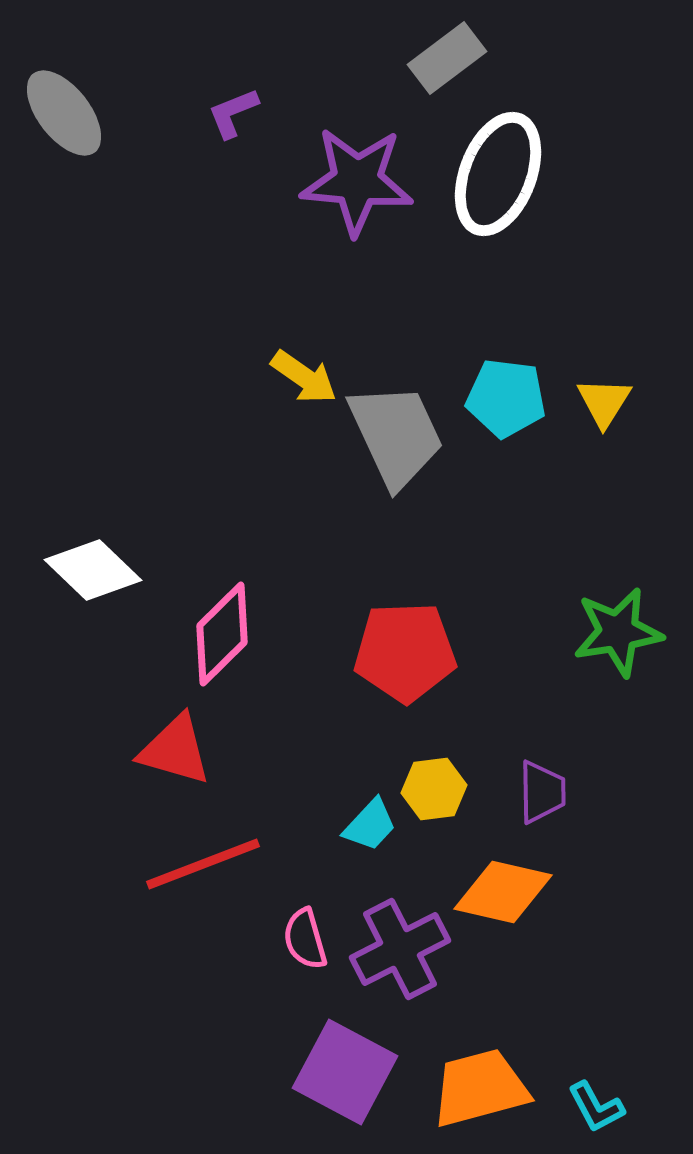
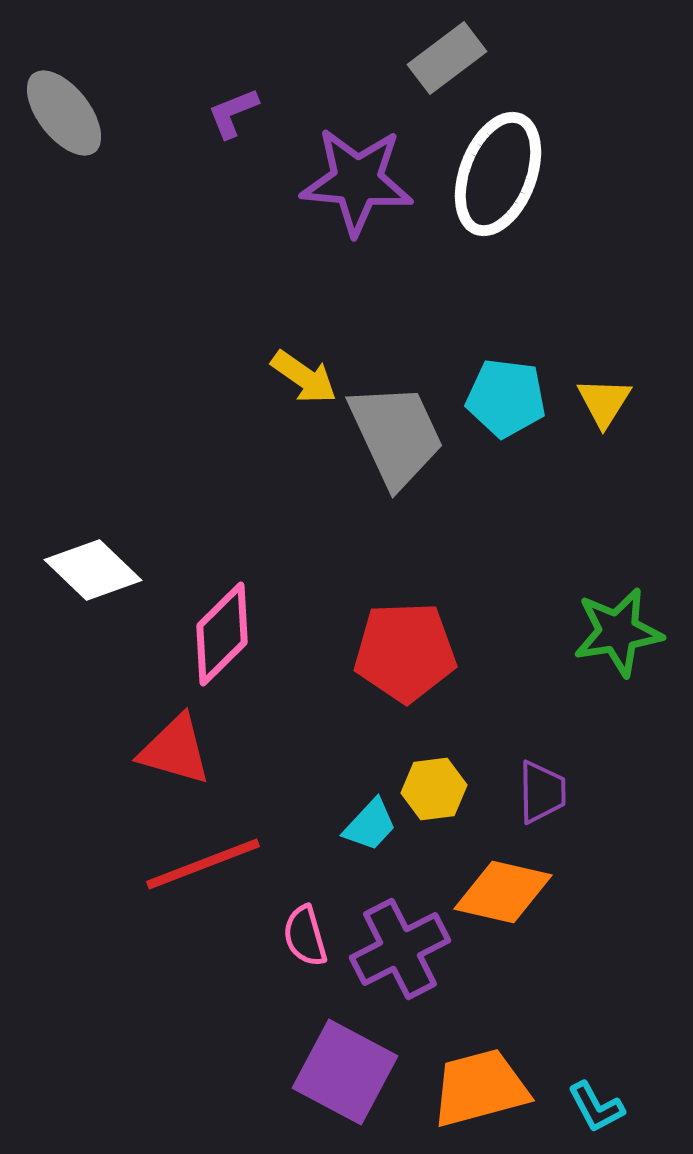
pink semicircle: moved 3 px up
